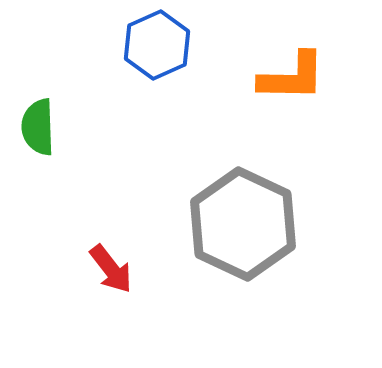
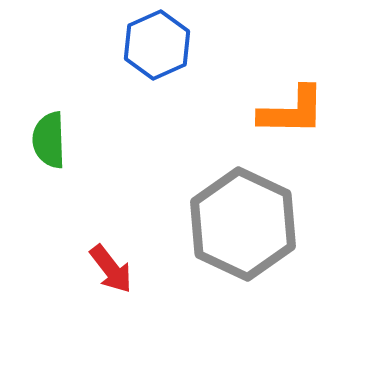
orange L-shape: moved 34 px down
green semicircle: moved 11 px right, 13 px down
